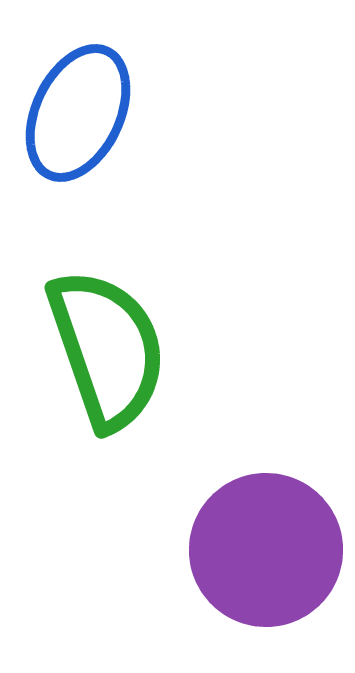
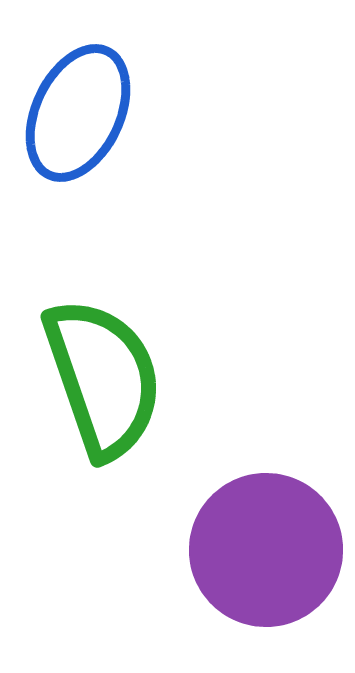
green semicircle: moved 4 px left, 29 px down
